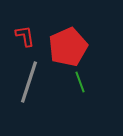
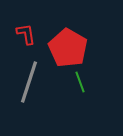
red L-shape: moved 1 px right, 2 px up
red pentagon: moved 1 px down; rotated 18 degrees counterclockwise
